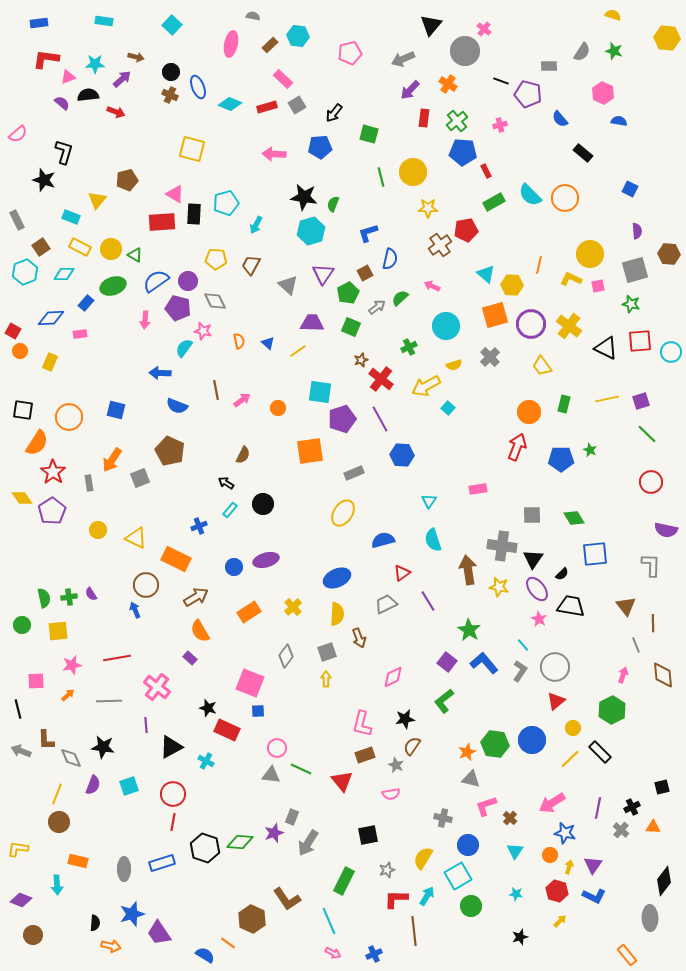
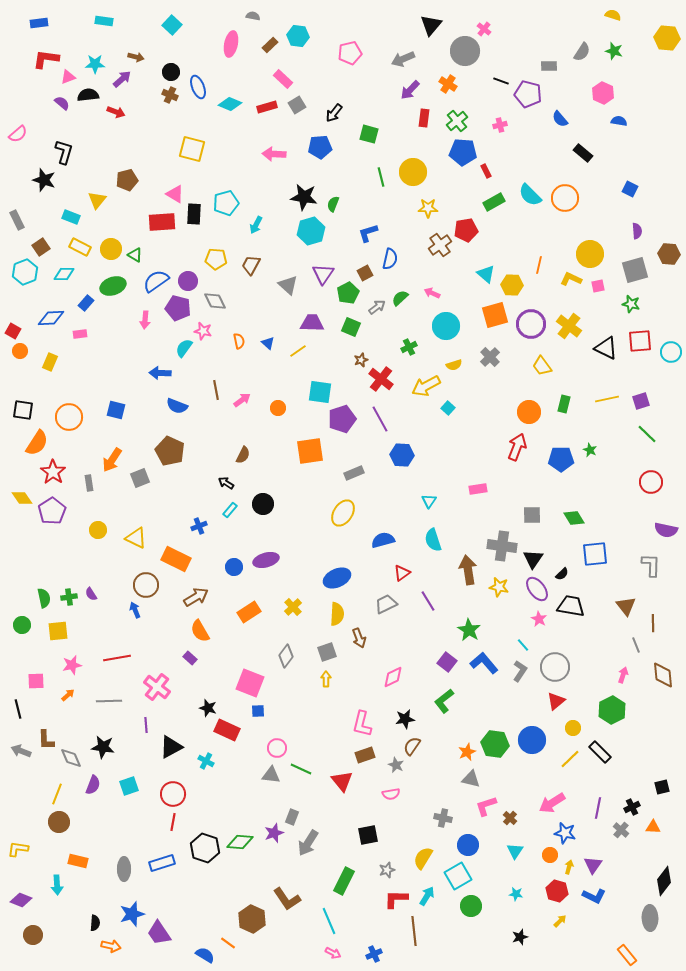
pink arrow at (432, 286): moved 7 px down
